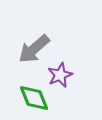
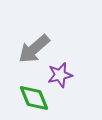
purple star: rotated 10 degrees clockwise
